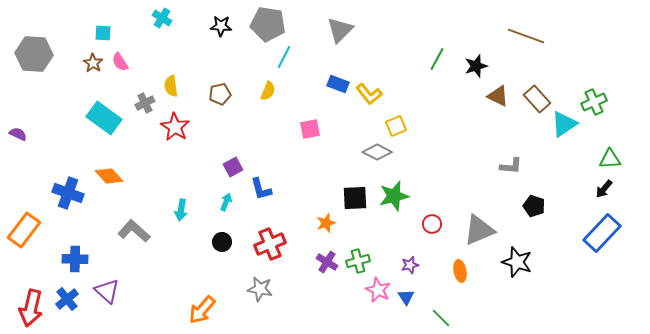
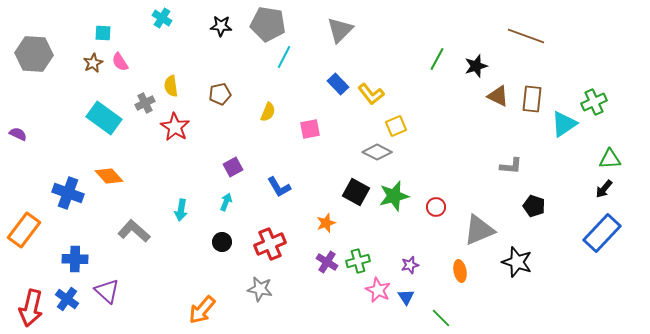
brown star at (93, 63): rotated 12 degrees clockwise
blue rectangle at (338, 84): rotated 25 degrees clockwise
yellow semicircle at (268, 91): moved 21 px down
yellow L-shape at (369, 94): moved 2 px right
brown rectangle at (537, 99): moved 5 px left; rotated 48 degrees clockwise
blue L-shape at (261, 189): moved 18 px right, 2 px up; rotated 15 degrees counterclockwise
black square at (355, 198): moved 1 px right, 6 px up; rotated 32 degrees clockwise
red circle at (432, 224): moved 4 px right, 17 px up
blue cross at (67, 299): rotated 15 degrees counterclockwise
